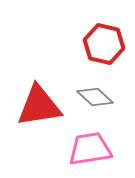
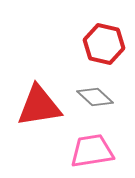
pink trapezoid: moved 2 px right, 2 px down
